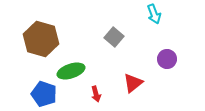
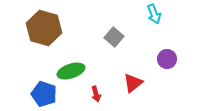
brown hexagon: moved 3 px right, 11 px up
